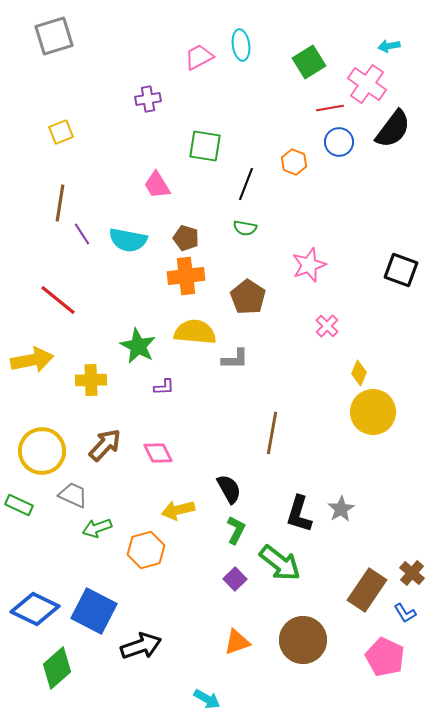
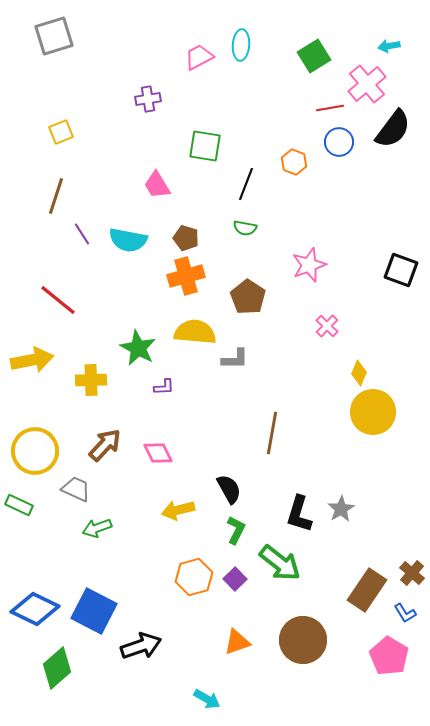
cyan ellipse at (241, 45): rotated 12 degrees clockwise
green square at (309, 62): moved 5 px right, 6 px up
pink cross at (367, 84): rotated 15 degrees clockwise
brown line at (60, 203): moved 4 px left, 7 px up; rotated 9 degrees clockwise
orange cross at (186, 276): rotated 9 degrees counterclockwise
green star at (138, 346): moved 2 px down
yellow circle at (42, 451): moved 7 px left
gray trapezoid at (73, 495): moved 3 px right, 6 px up
orange hexagon at (146, 550): moved 48 px right, 27 px down
pink pentagon at (385, 657): moved 4 px right, 1 px up; rotated 6 degrees clockwise
